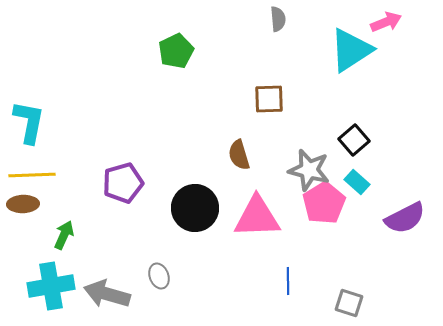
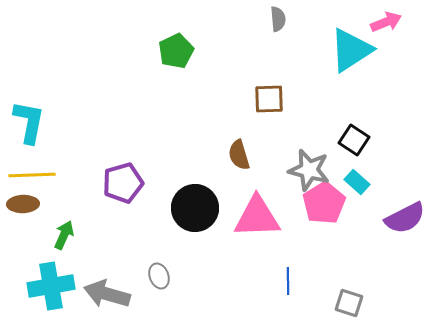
black square: rotated 16 degrees counterclockwise
